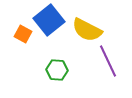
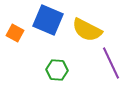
blue square: moved 1 px left; rotated 28 degrees counterclockwise
orange square: moved 8 px left, 1 px up
purple line: moved 3 px right, 2 px down
